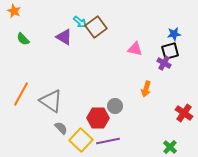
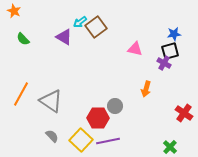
cyan arrow: rotated 104 degrees clockwise
gray semicircle: moved 9 px left, 8 px down
